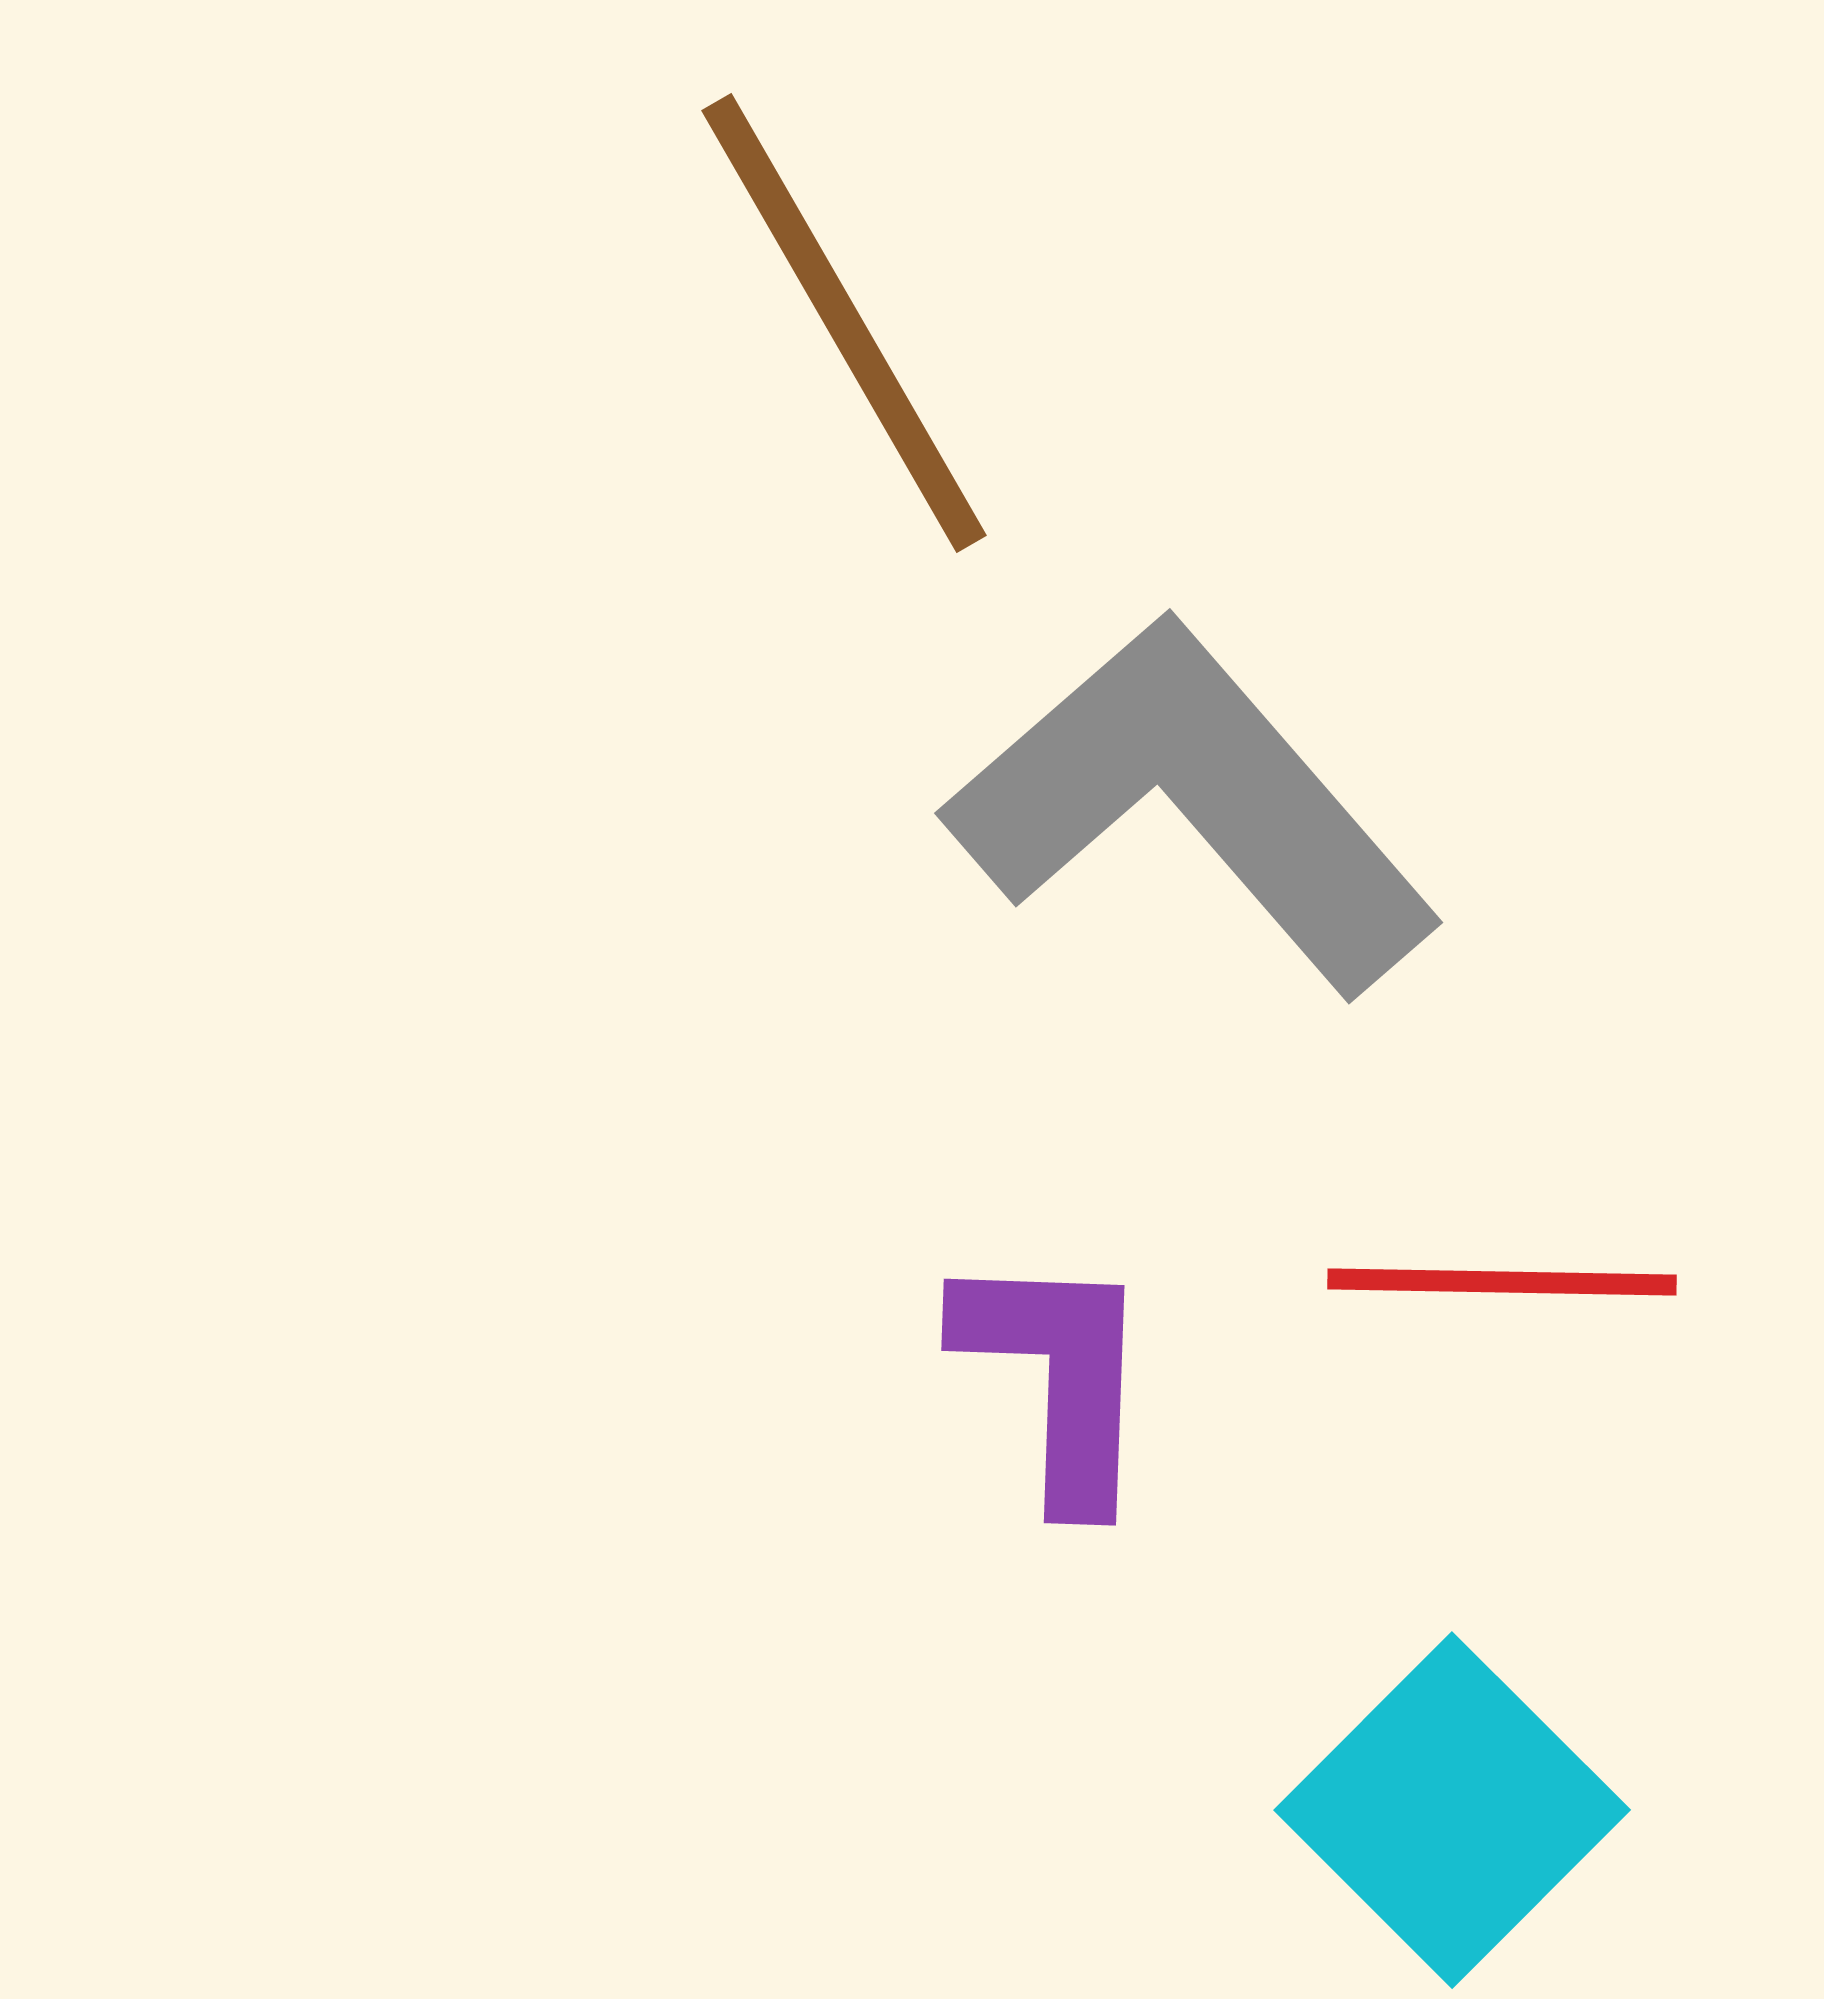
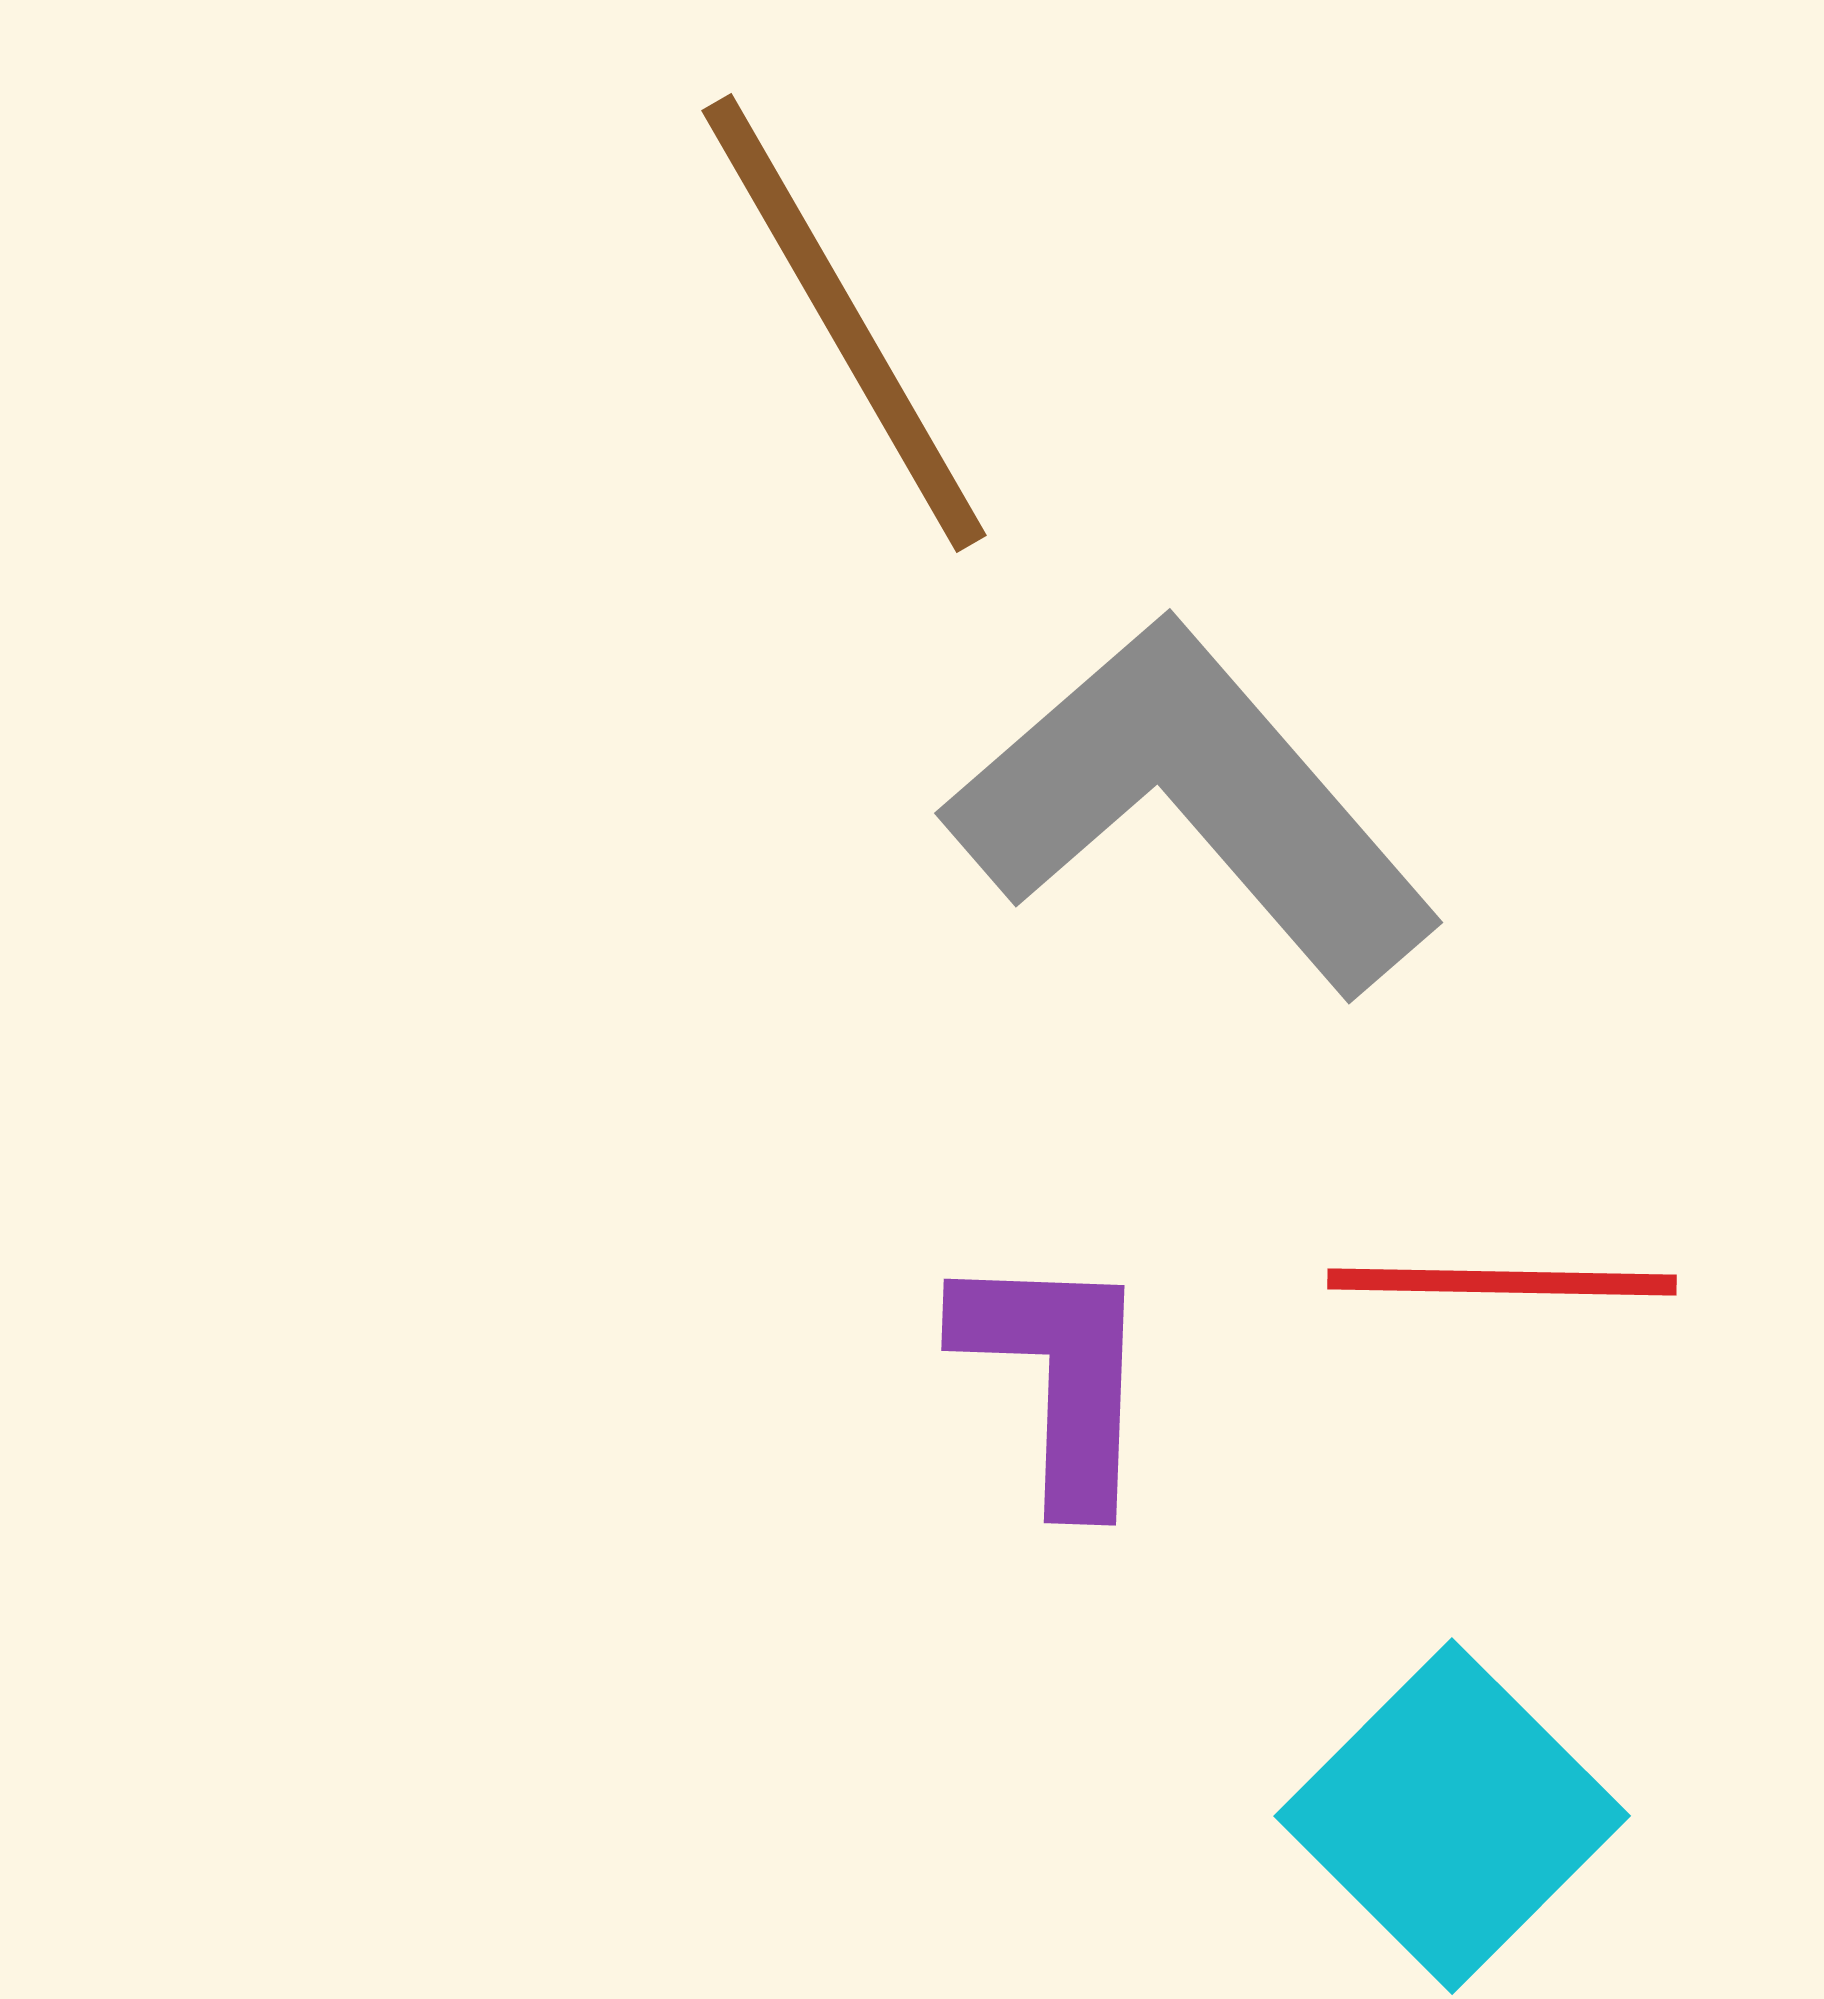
cyan square: moved 6 px down
